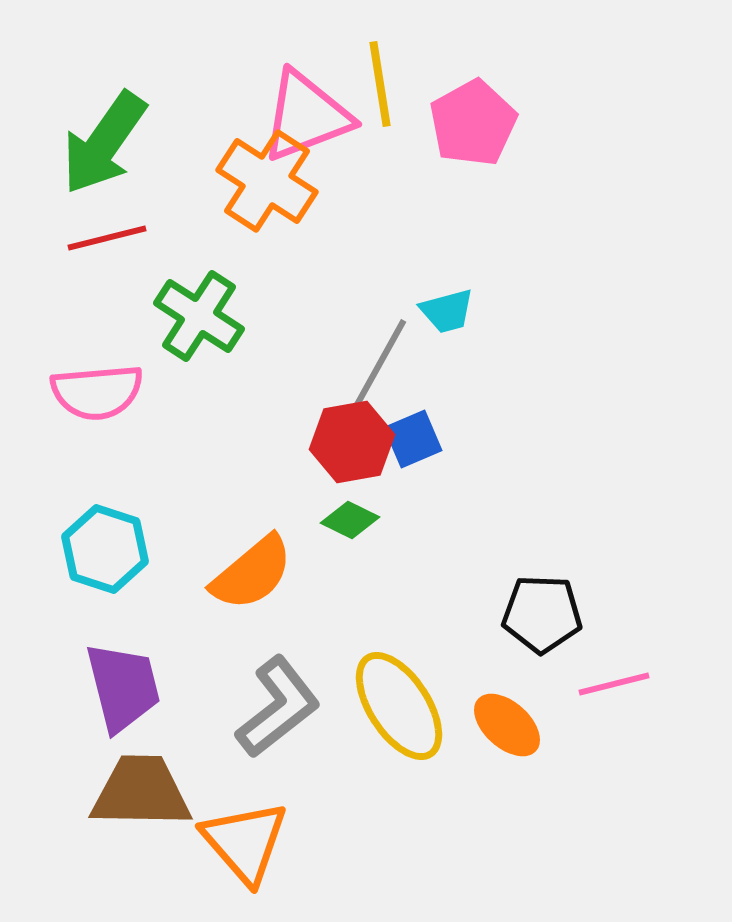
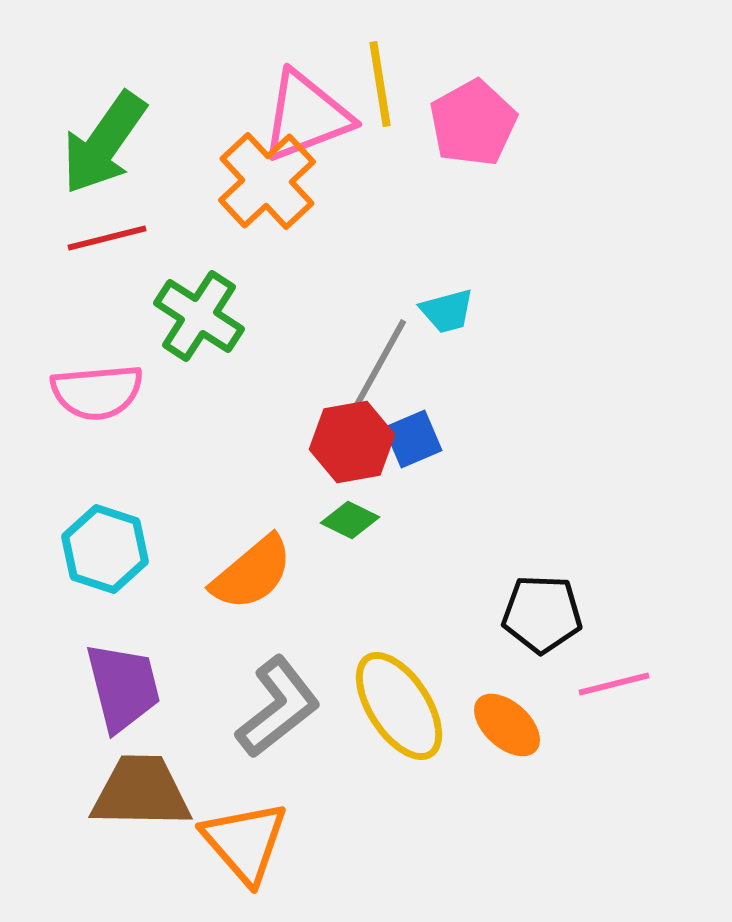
orange cross: rotated 14 degrees clockwise
